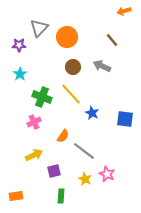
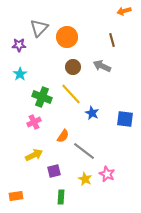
brown line: rotated 24 degrees clockwise
green rectangle: moved 1 px down
